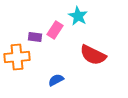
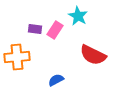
purple rectangle: moved 8 px up
